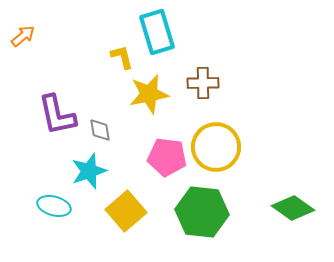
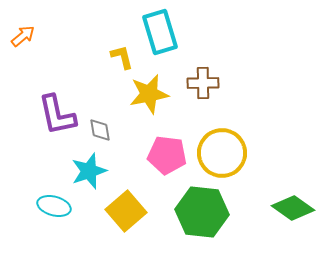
cyan rectangle: moved 3 px right
yellow circle: moved 6 px right, 6 px down
pink pentagon: moved 2 px up
